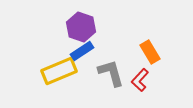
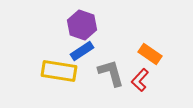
purple hexagon: moved 1 px right, 2 px up
orange rectangle: moved 2 px down; rotated 25 degrees counterclockwise
yellow rectangle: rotated 32 degrees clockwise
